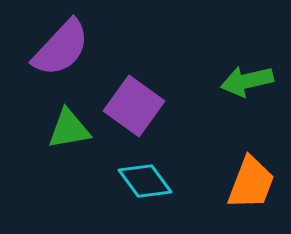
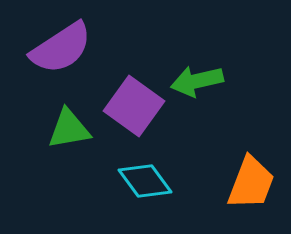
purple semicircle: rotated 14 degrees clockwise
green arrow: moved 50 px left
